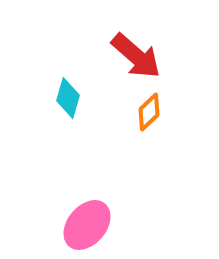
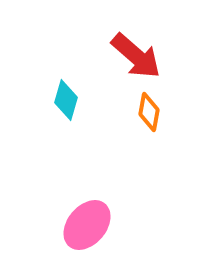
cyan diamond: moved 2 px left, 2 px down
orange diamond: rotated 36 degrees counterclockwise
